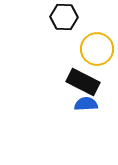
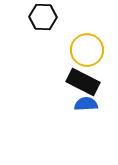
black hexagon: moved 21 px left
yellow circle: moved 10 px left, 1 px down
